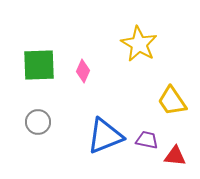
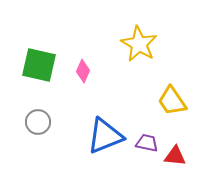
green square: rotated 15 degrees clockwise
purple trapezoid: moved 3 px down
